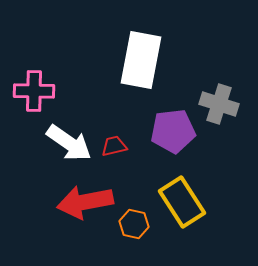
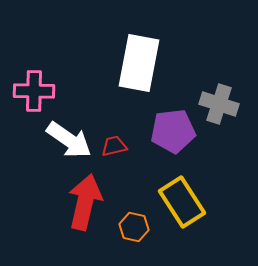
white rectangle: moved 2 px left, 3 px down
white arrow: moved 3 px up
red arrow: rotated 114 degrees clockwise
orange hexagon: moved 3 px down
